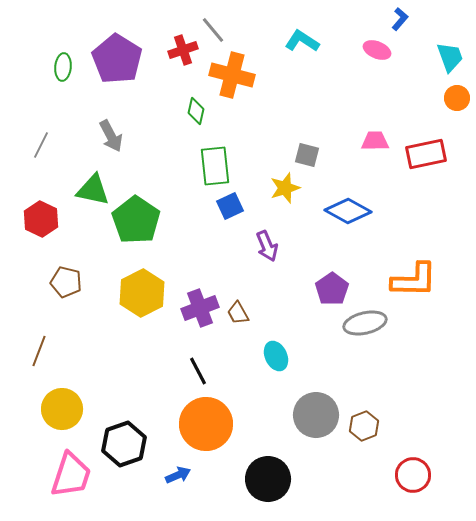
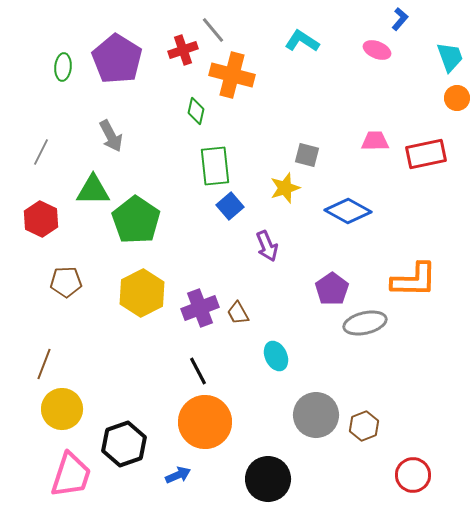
gray line at (41, 145): moved 7 px down
green triangle at (93, 190): rotated 12 degrees counterclockwise
blue square at (230, 206): rotated 16 degrees counterclockwise
brown pentagon at (66, 282): rotated 16 degrees counterclockwise
brown line at (39, 351): moved 5 px right, 13 px down
orange circle at (206, 424): moved 1 px left, 2 px up
